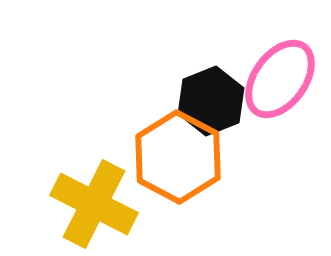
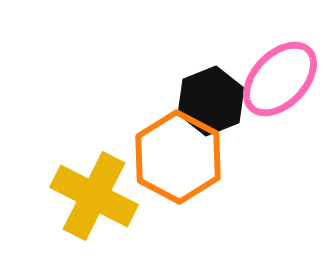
pink ellipse: rotated 8 degrees clockwise
yellow cross: moved 8 px up
